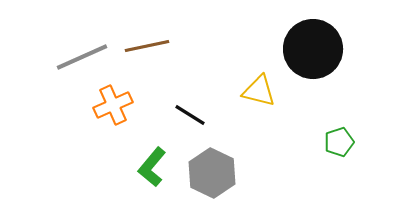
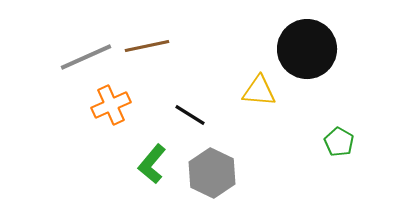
black circle: moved 6 px left
gray line: moved 4 px right
yellow triangle: rotated 9 degrees counterclockwise
orange cross: moved 2 px left
green pentagon: rotated 24 degrees counterclockwise
green L-shape: moved 3 px up
